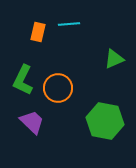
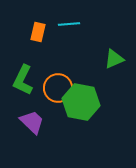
green hexagon: moved 24 px left, 19 px up
